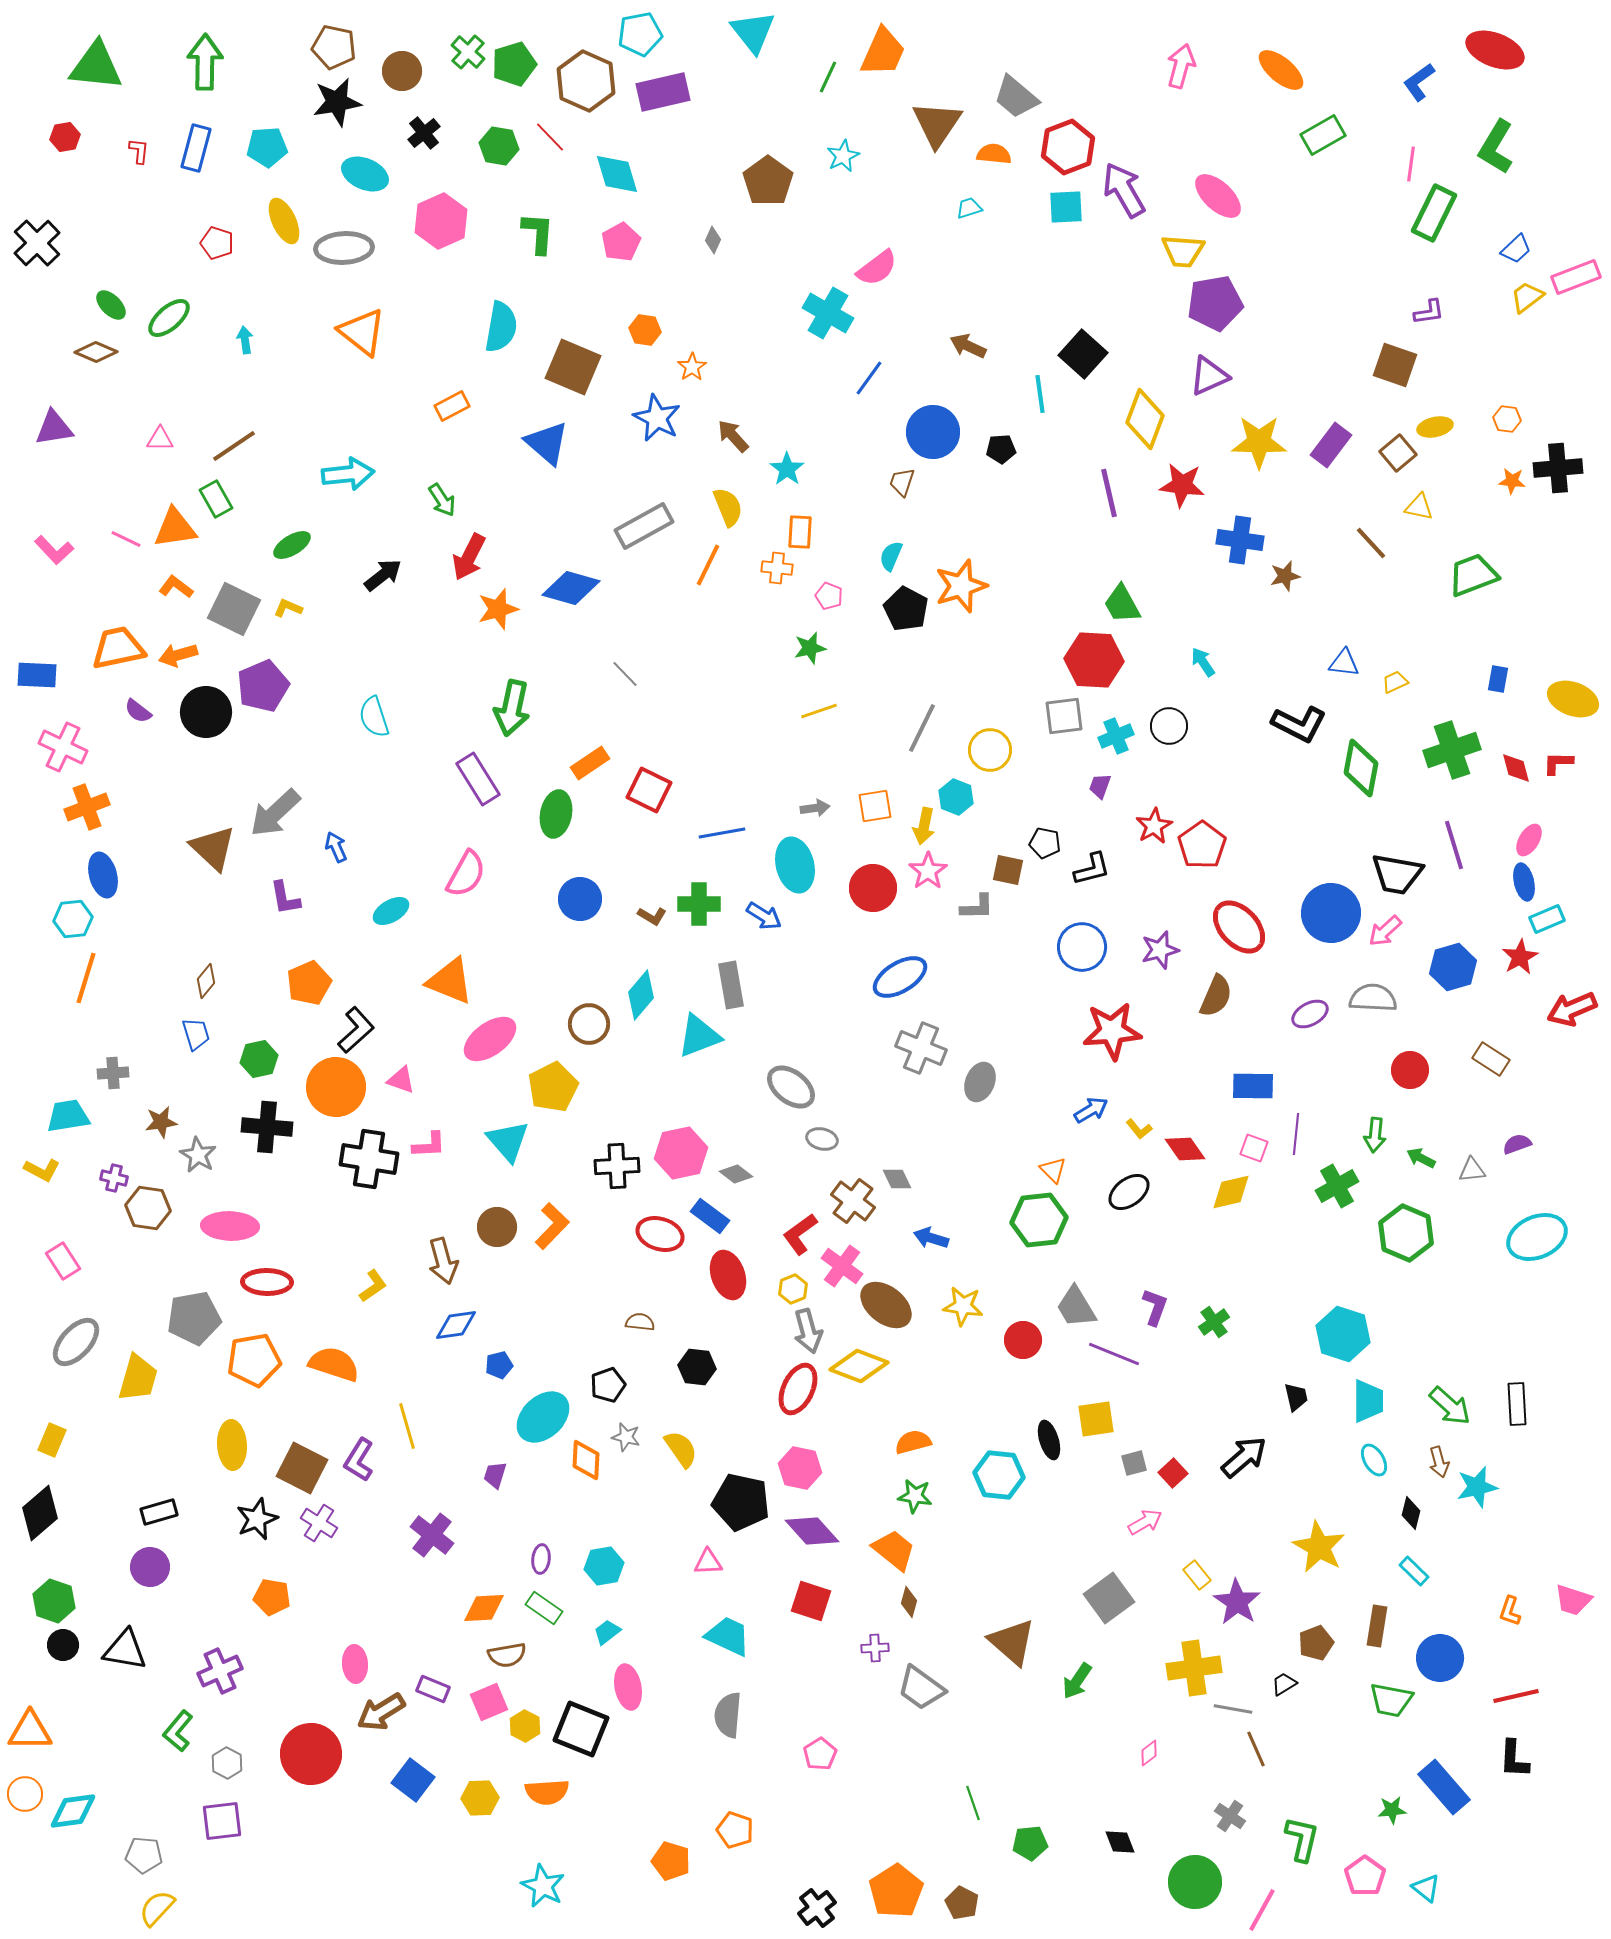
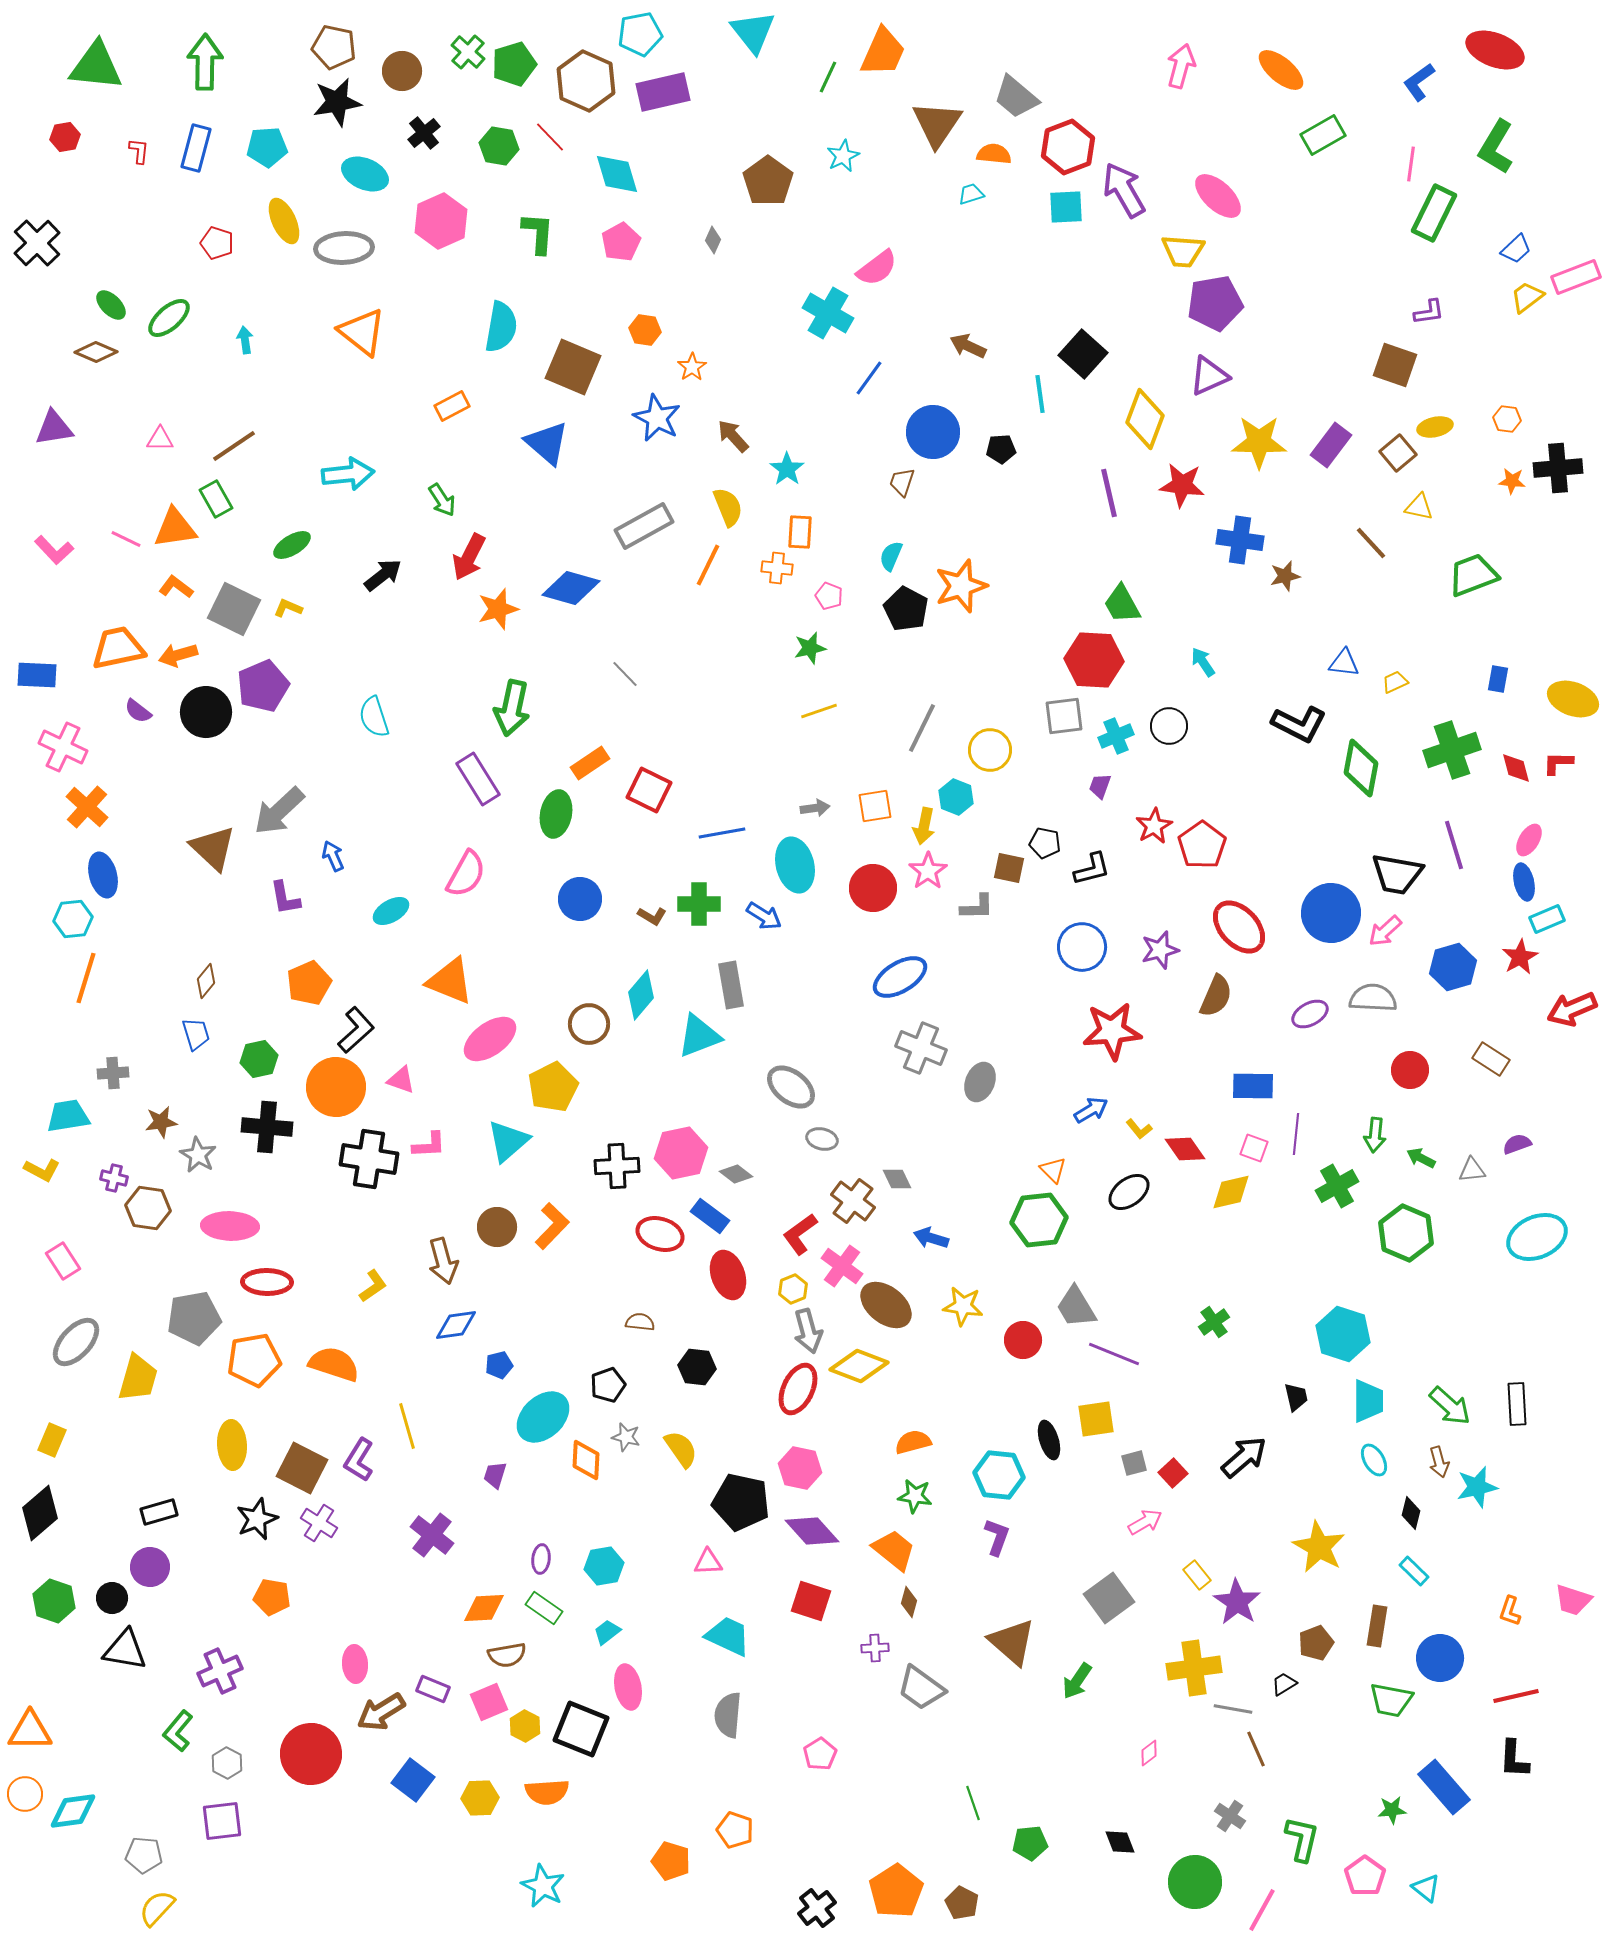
cyan trapezoid at (969, 208): moved 2 px right, 14 px up
orange cross at (87, 807): rotated 27 degrees counterclockwise
gray arrow at (275, 813): moved 4 px right, 2 px up
blue arrow at (336, 847): moved 3 px left, 9 px down
brown square at (1008, 870): moved 1 px right, 2 px up
cyan triangle at (508, 1141): rotated 30 degrees clockwise
purple L-shape at (1155, 1307): moved 158 px left, 230 px down
black circle at (63, 1645): moved 49 px right, 47 px up
